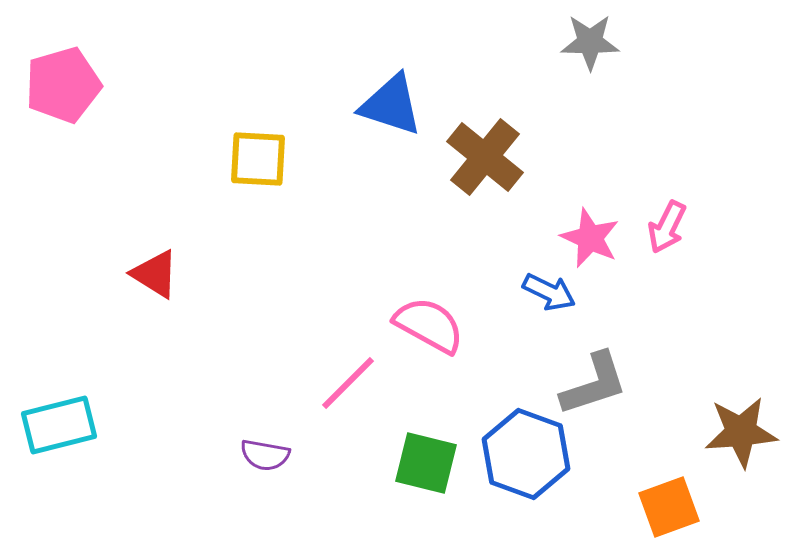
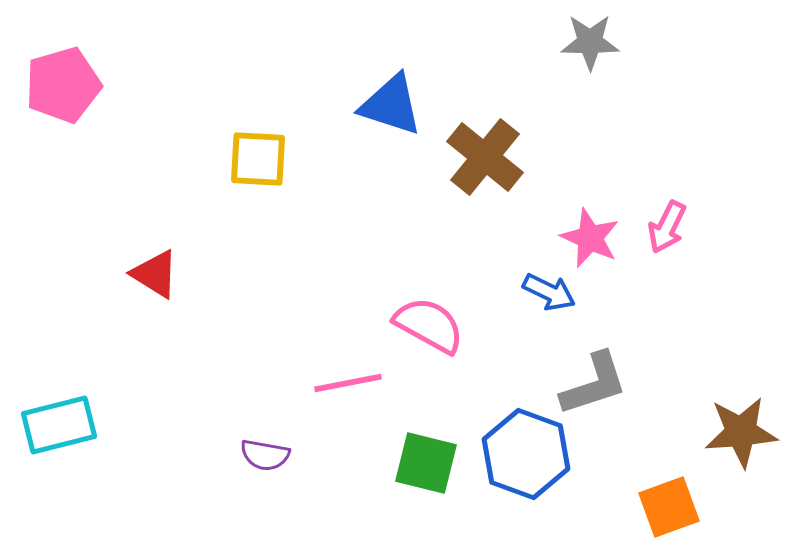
pink line: rotated 34 degrees clockwise
